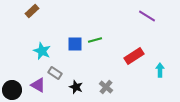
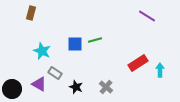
brown rectangle: moved 1 px left, 2 px down; rotated 32 degrees counterclockwise
red rectangle: moved 4 px right, 7 px down
purple triangle: moved 1 px right, 1 px up
black circle: moved 1 px up
